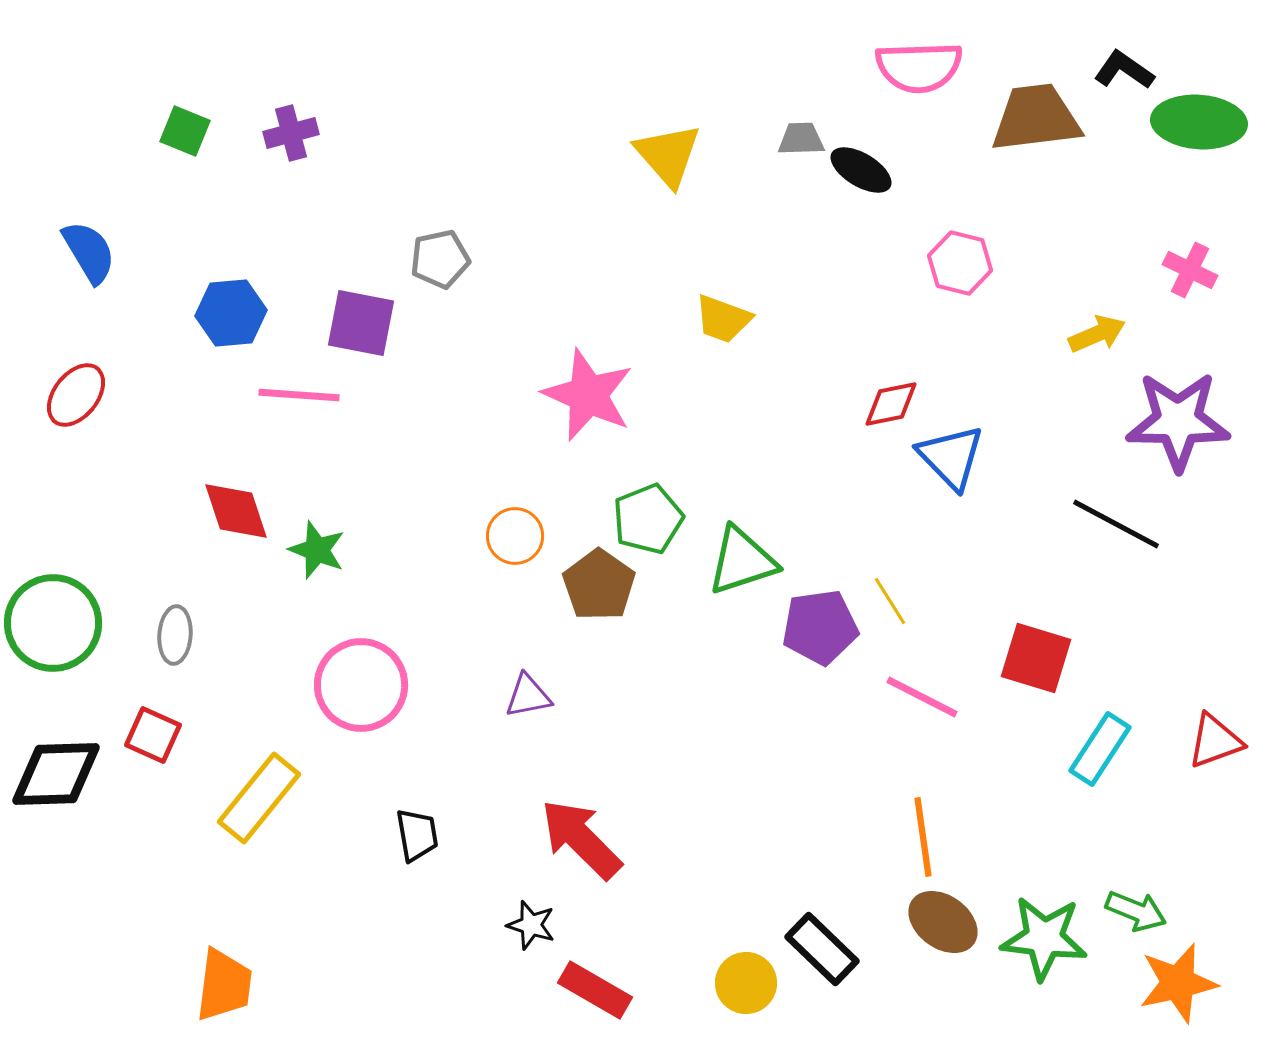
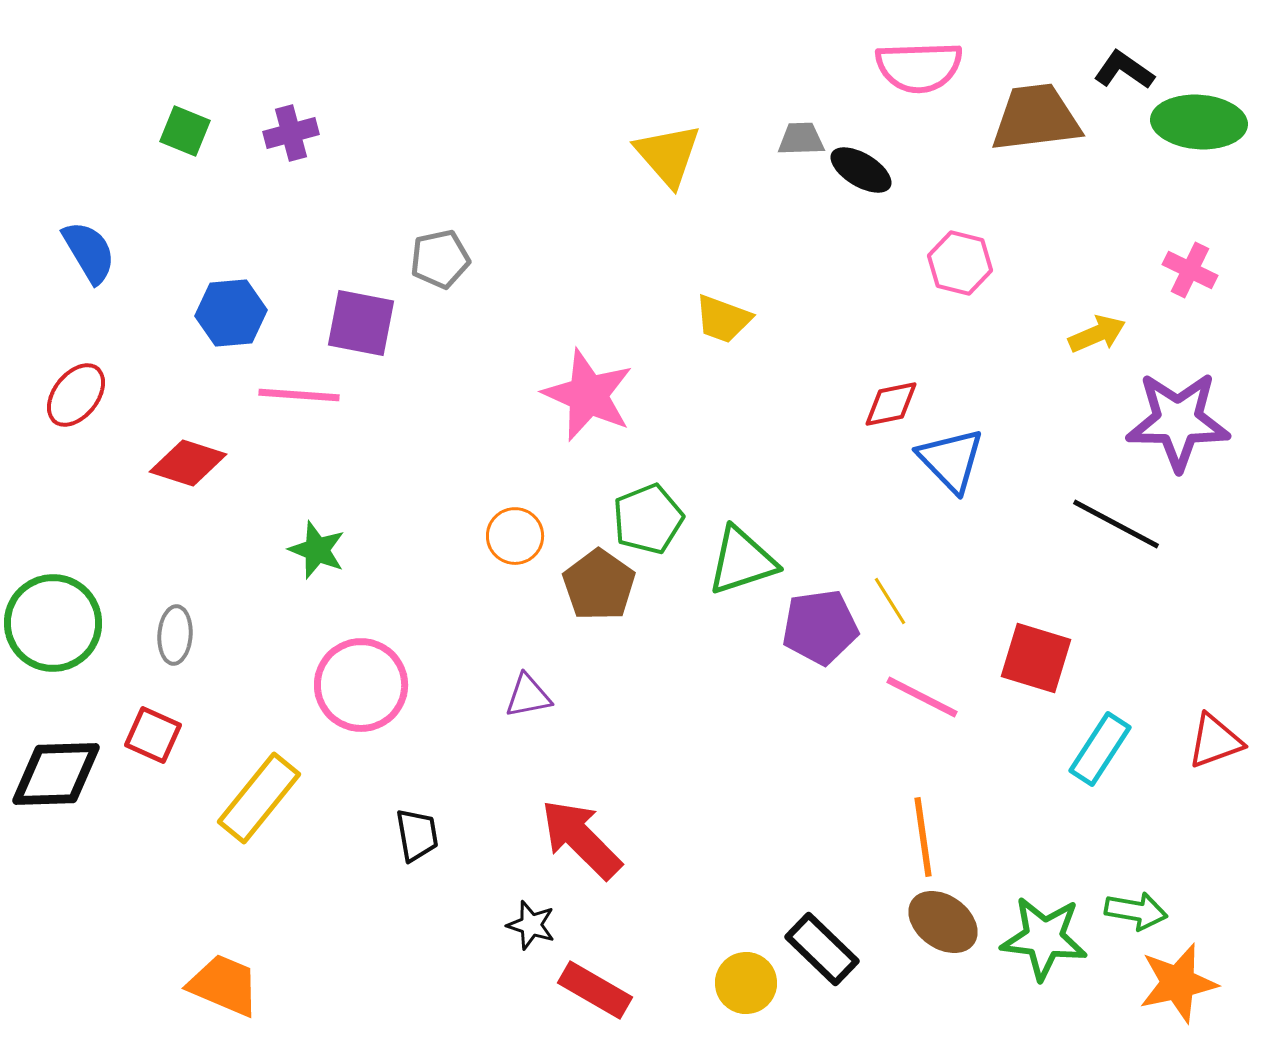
blue triangle at (951, 457): moved 3 px down
red diamond at (236, 511): moved 48 px left, 48 px up; rotated 54 degrees counterclockwise
green arrow at (1136, 911): rotated 12 degrees counterclockwise
orange trapezoid at (224, 985): rotated 74 degrees counterclockwise
